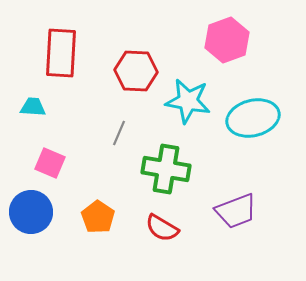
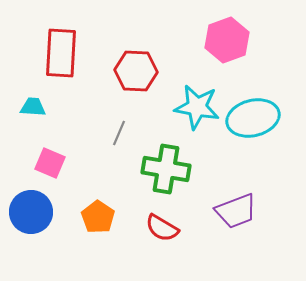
cyan star: moved 9 px right, 6 px down
